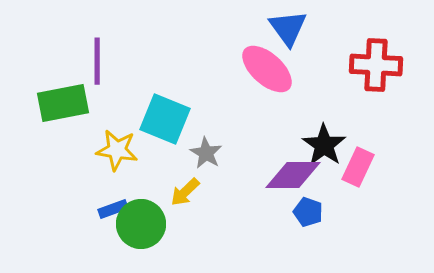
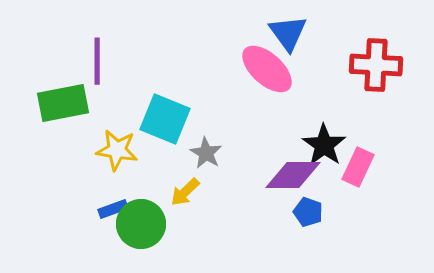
blue triangle: moved 5 px down
